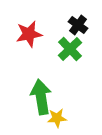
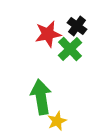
black cross: moved 1 px left, 1 px down
red star: moved 19 px right
yellow star: moved 3 px down; rotated 18 degrees counterclockwise
